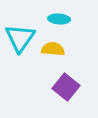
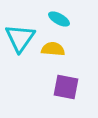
cyan ellipse: rotated 25 degrees clockwise
purple square: rotated 28 degrees counterclockwise
